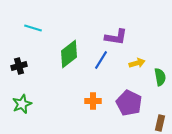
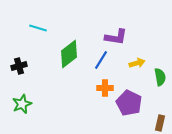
cyan line: moved 5 px right
orange cross: moved 12 px right, 13 px up
